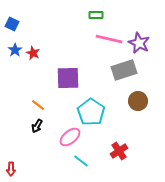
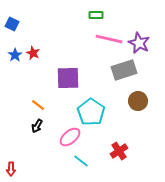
blue star: moved 5 px down
